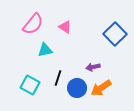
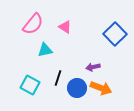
orange arrow: rotated 125 degrees counterclockwise
